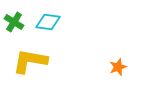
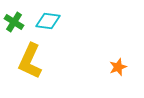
cyan diamond: moved 1 px up
yellow L-shape: rotated 75 degrees counterclockwise
